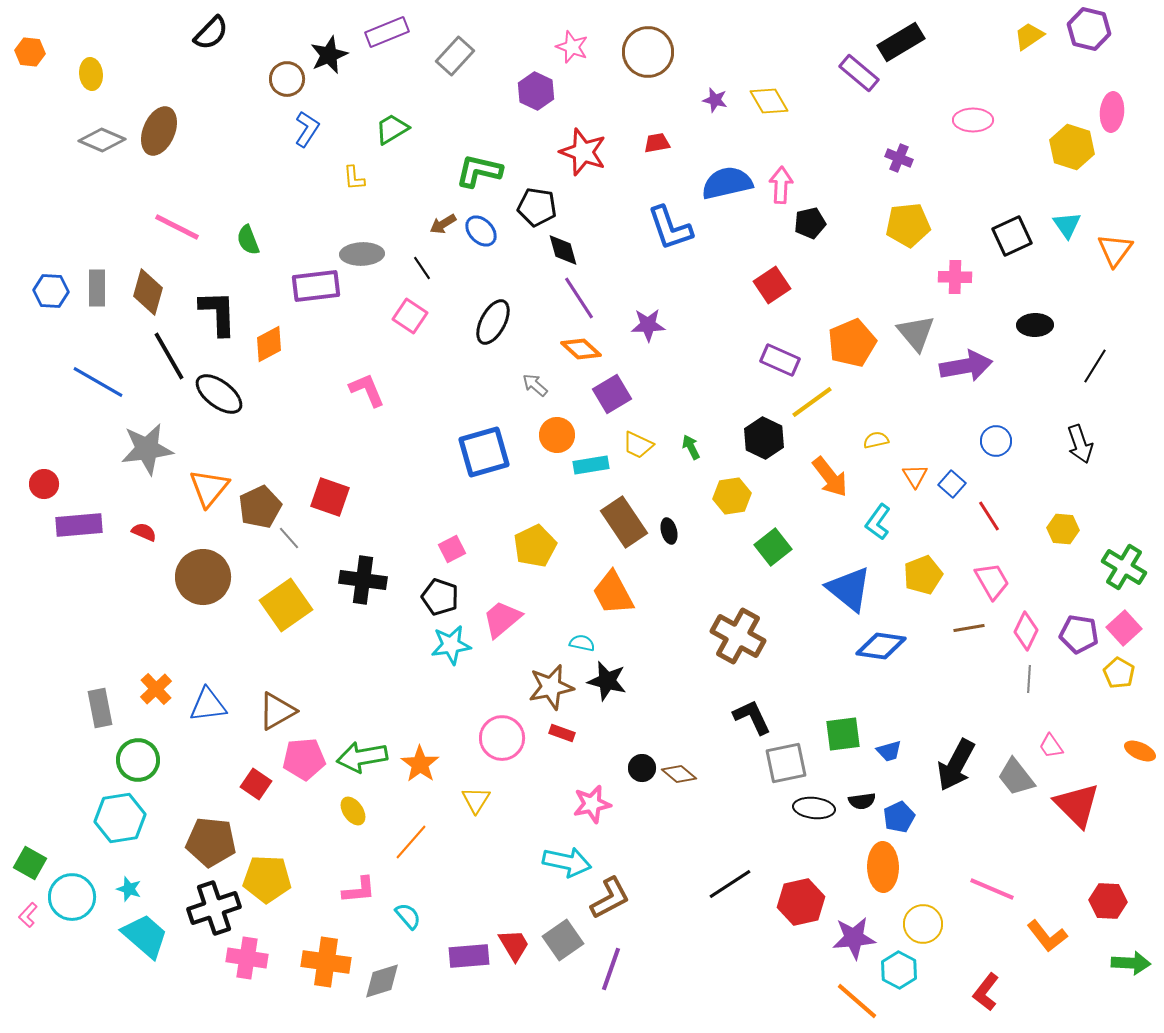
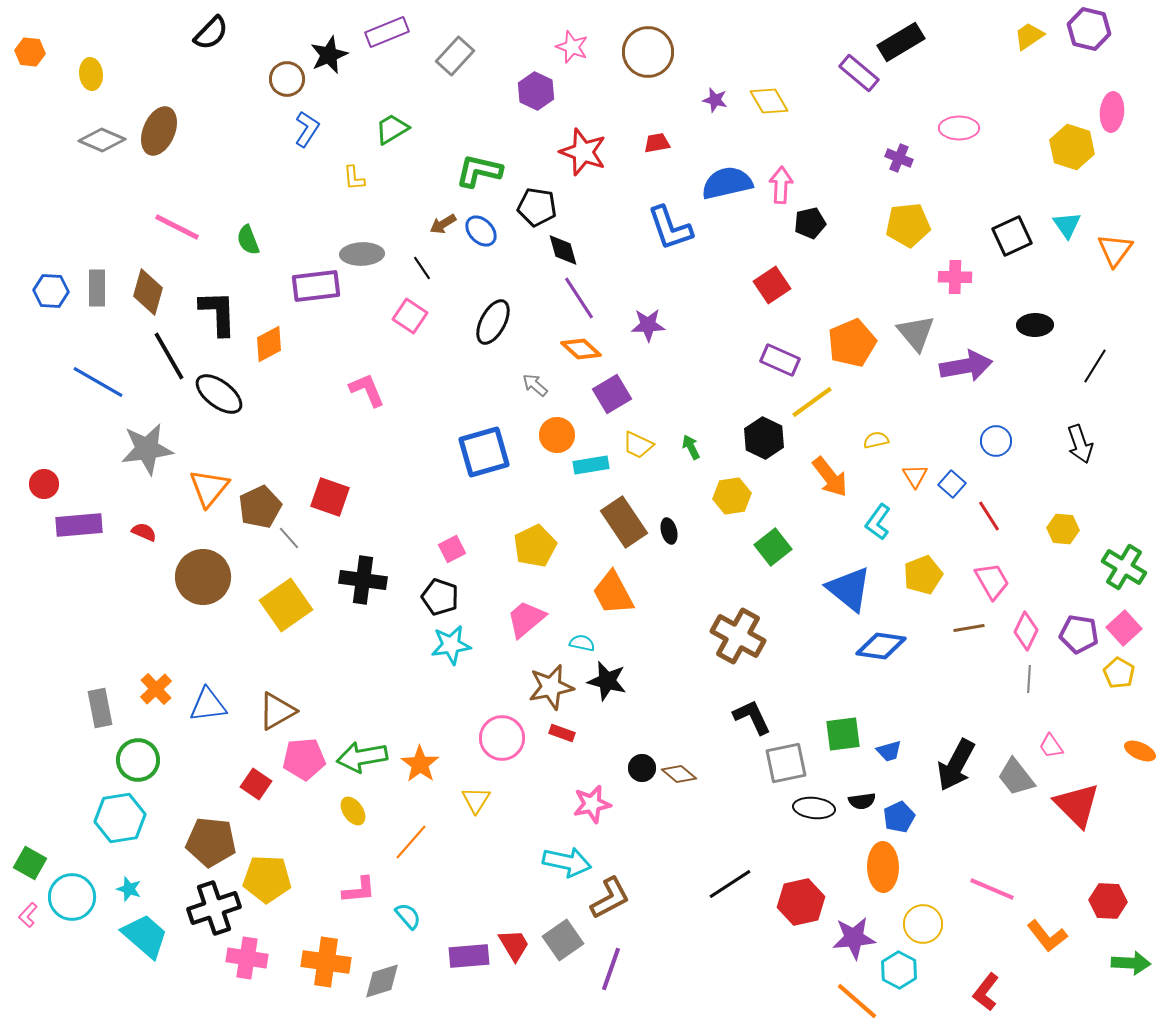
pink ellipse at (973, 120): moved 14 px left, 8 px down
pink trapezoid at (502, 619): moved 24 px right
